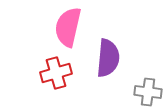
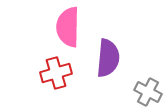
pink semicircle: rotated 12 degrees counterclockwise
gray cross: rotated 20 degrees clockwise
